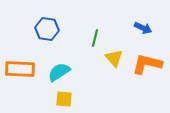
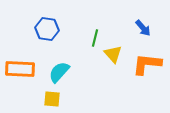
blue arrow: rotated 24 degrees clockwise
yellow triangle: moved 1 px left, 4 px up
orange L-shape: rotated 8 degrees counterclockwise
cyan semicircle: rotated 15 degrees counterclockwise
yellow square: moved 12 px left
